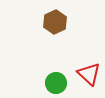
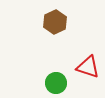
red triangle: moved 1 px left, 7 px up; rotated 25 degrees counterclockwise
